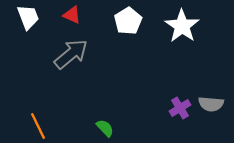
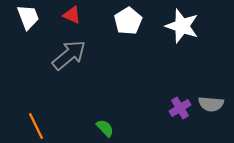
white star: rotated 16 degrees counterclockwise
gray arrow: moved 2 px left, 1 px down
orange line: moved 2 px left
